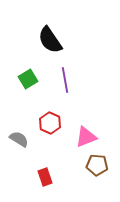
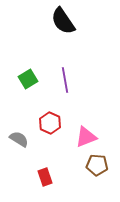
black semicircle: moved 13 px right, 19 px up
